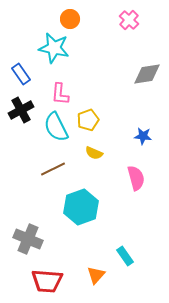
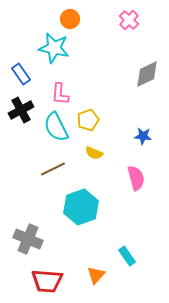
gray diamond: rotated 16 degrees counterclockwise
cyan rectangle: moved 2 px right
